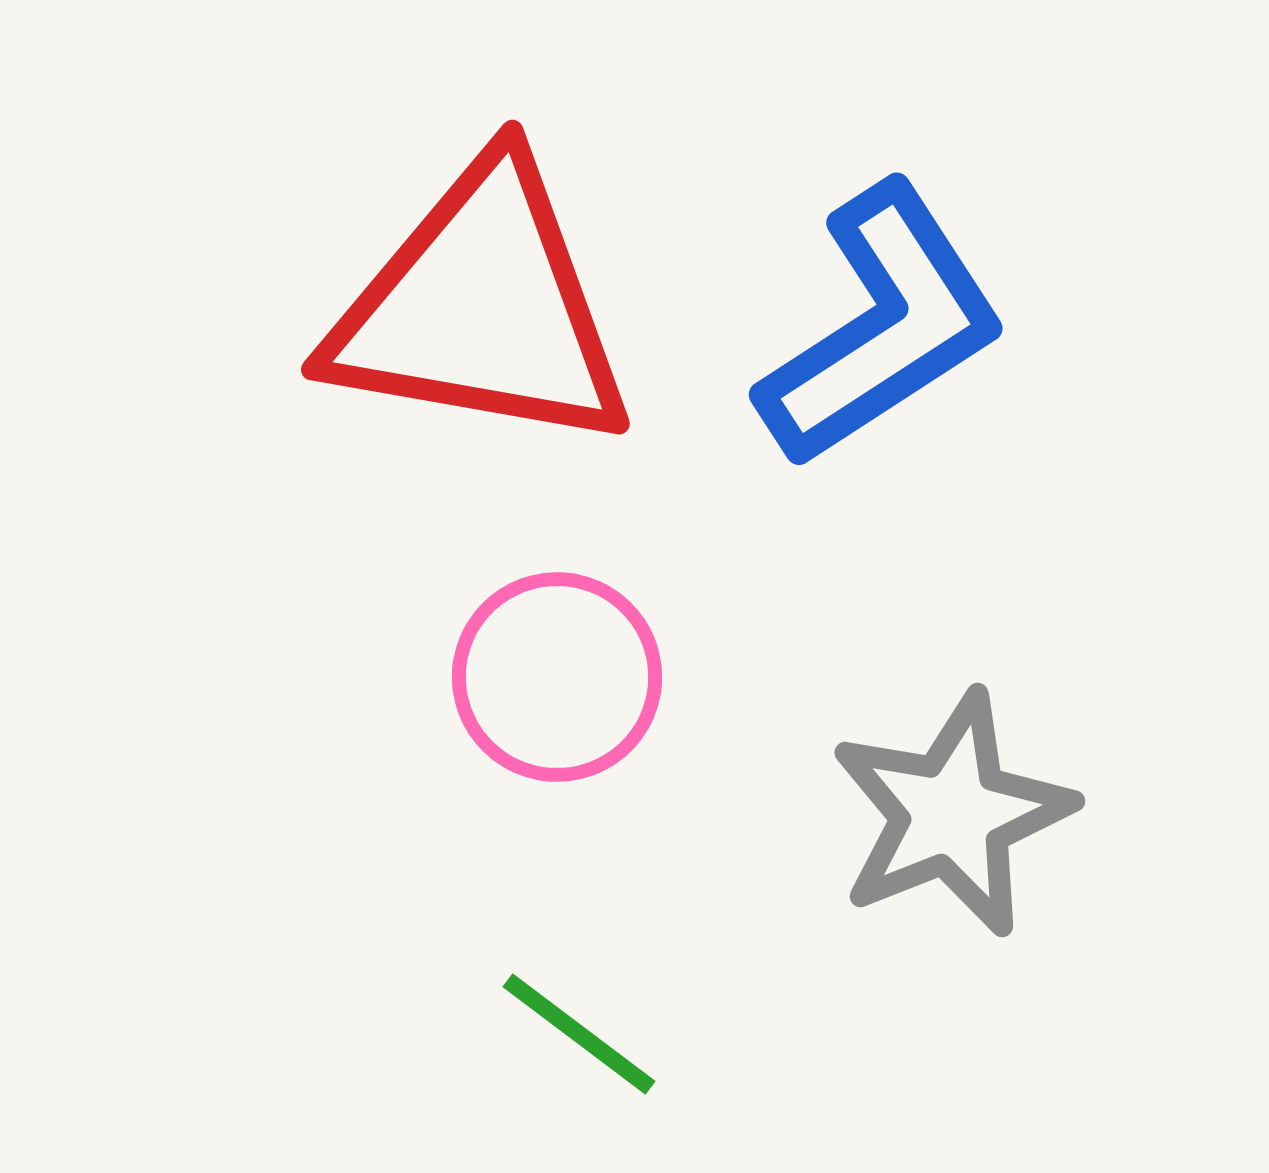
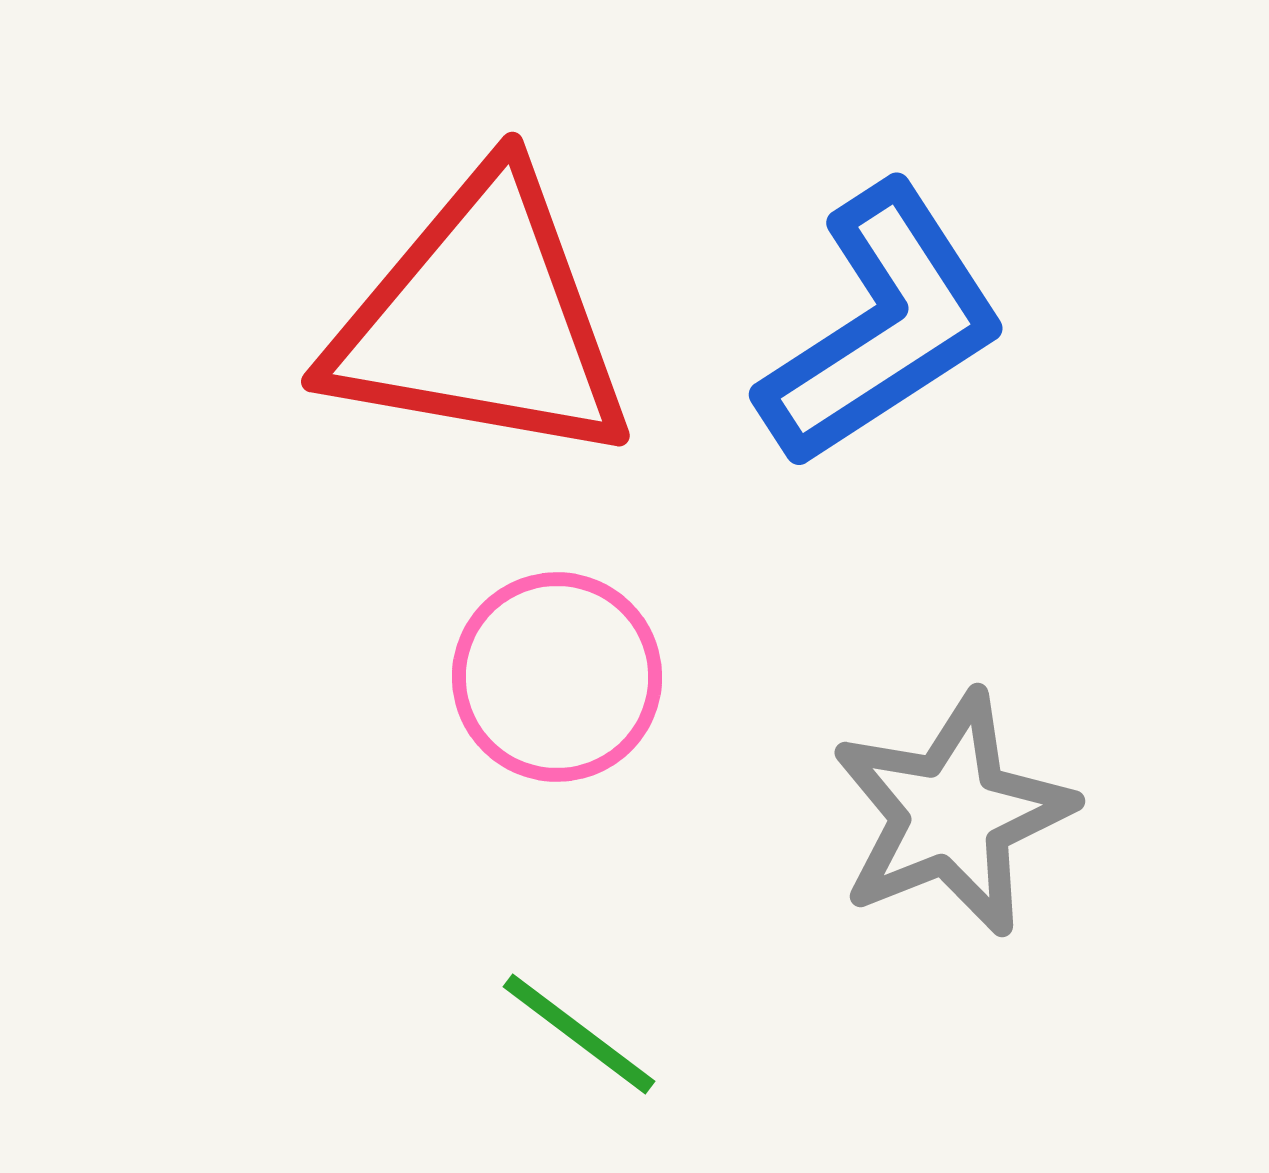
red triangle: moved 12 px down
